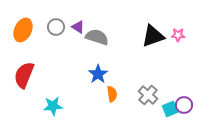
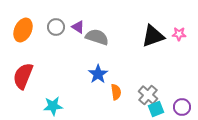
pink star: moved 1 px right, 1 px up
red semicircle: moved 1 px left, 1 px down
orange semicircle: moved 4 px right, 2 px up
purple circle: moved 2 px left, 2 px down
cyan square: moved 14 px left
